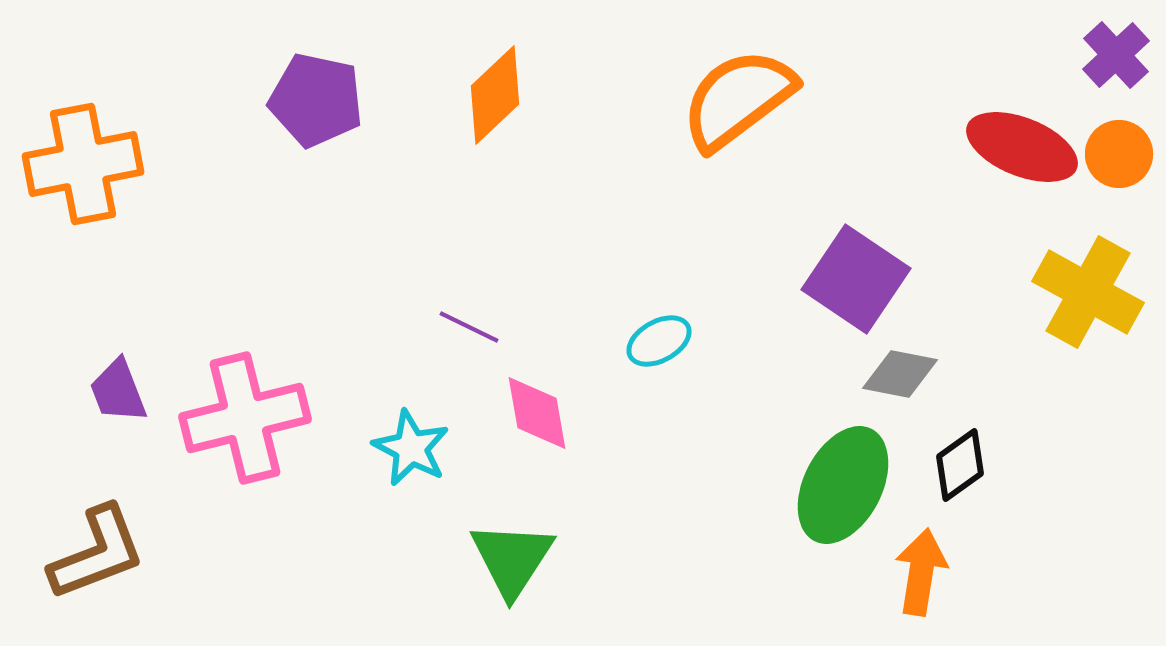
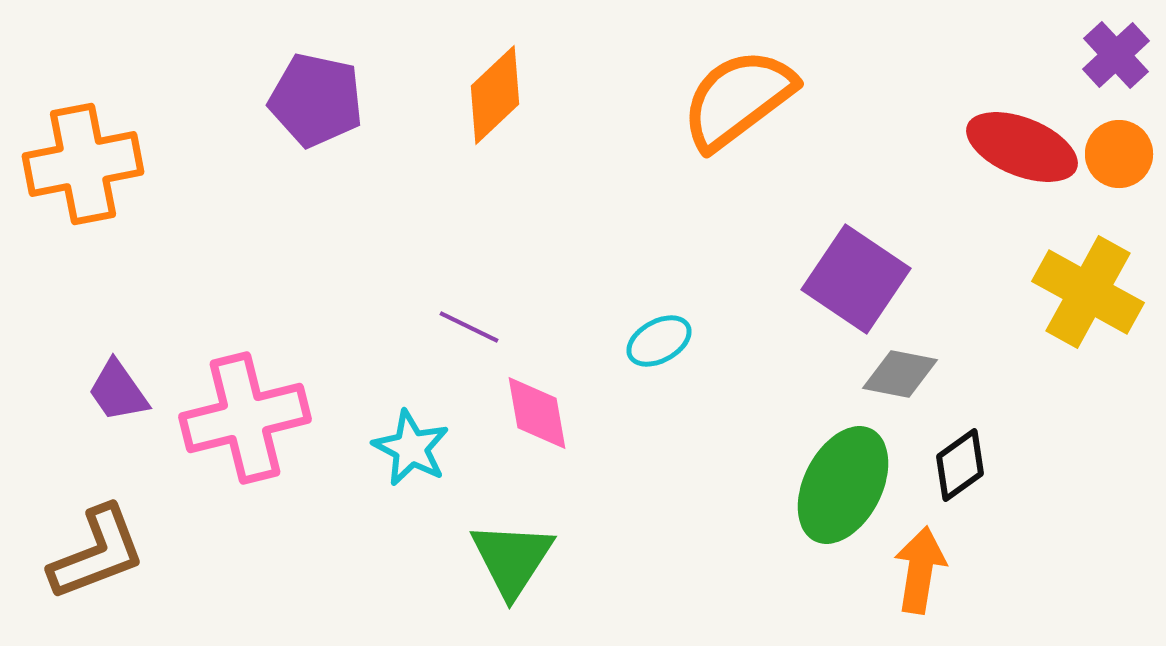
purple trapezoid: rotated 14 degrees counterclockwise
orange arrow: moved 1 px left, 2 px up
